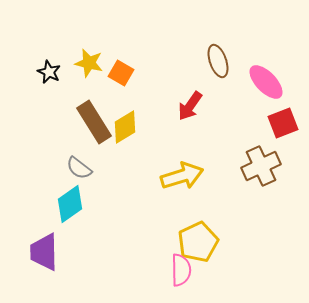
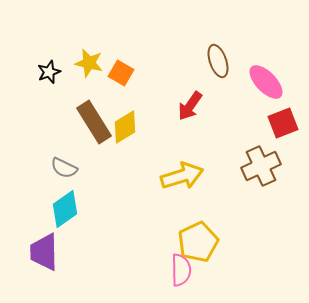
black star: rotated 25 degrees clockwise
gray semicircle: moved 15 px left; rotated 12 degrees counterclockwise
cyan diamond: moved 5 px left, 5 px down
